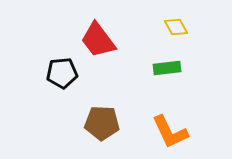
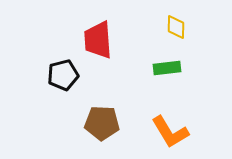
yellow diamond: rotated 30 degrees clockwise
red trapezoid: rotated 33 degrees clockwise
black pentagon: moved 1 px right, 2 px down; rotated 8 degrees counterclockwise
orange L-shape: rotated 6 degrees counterclockwise
